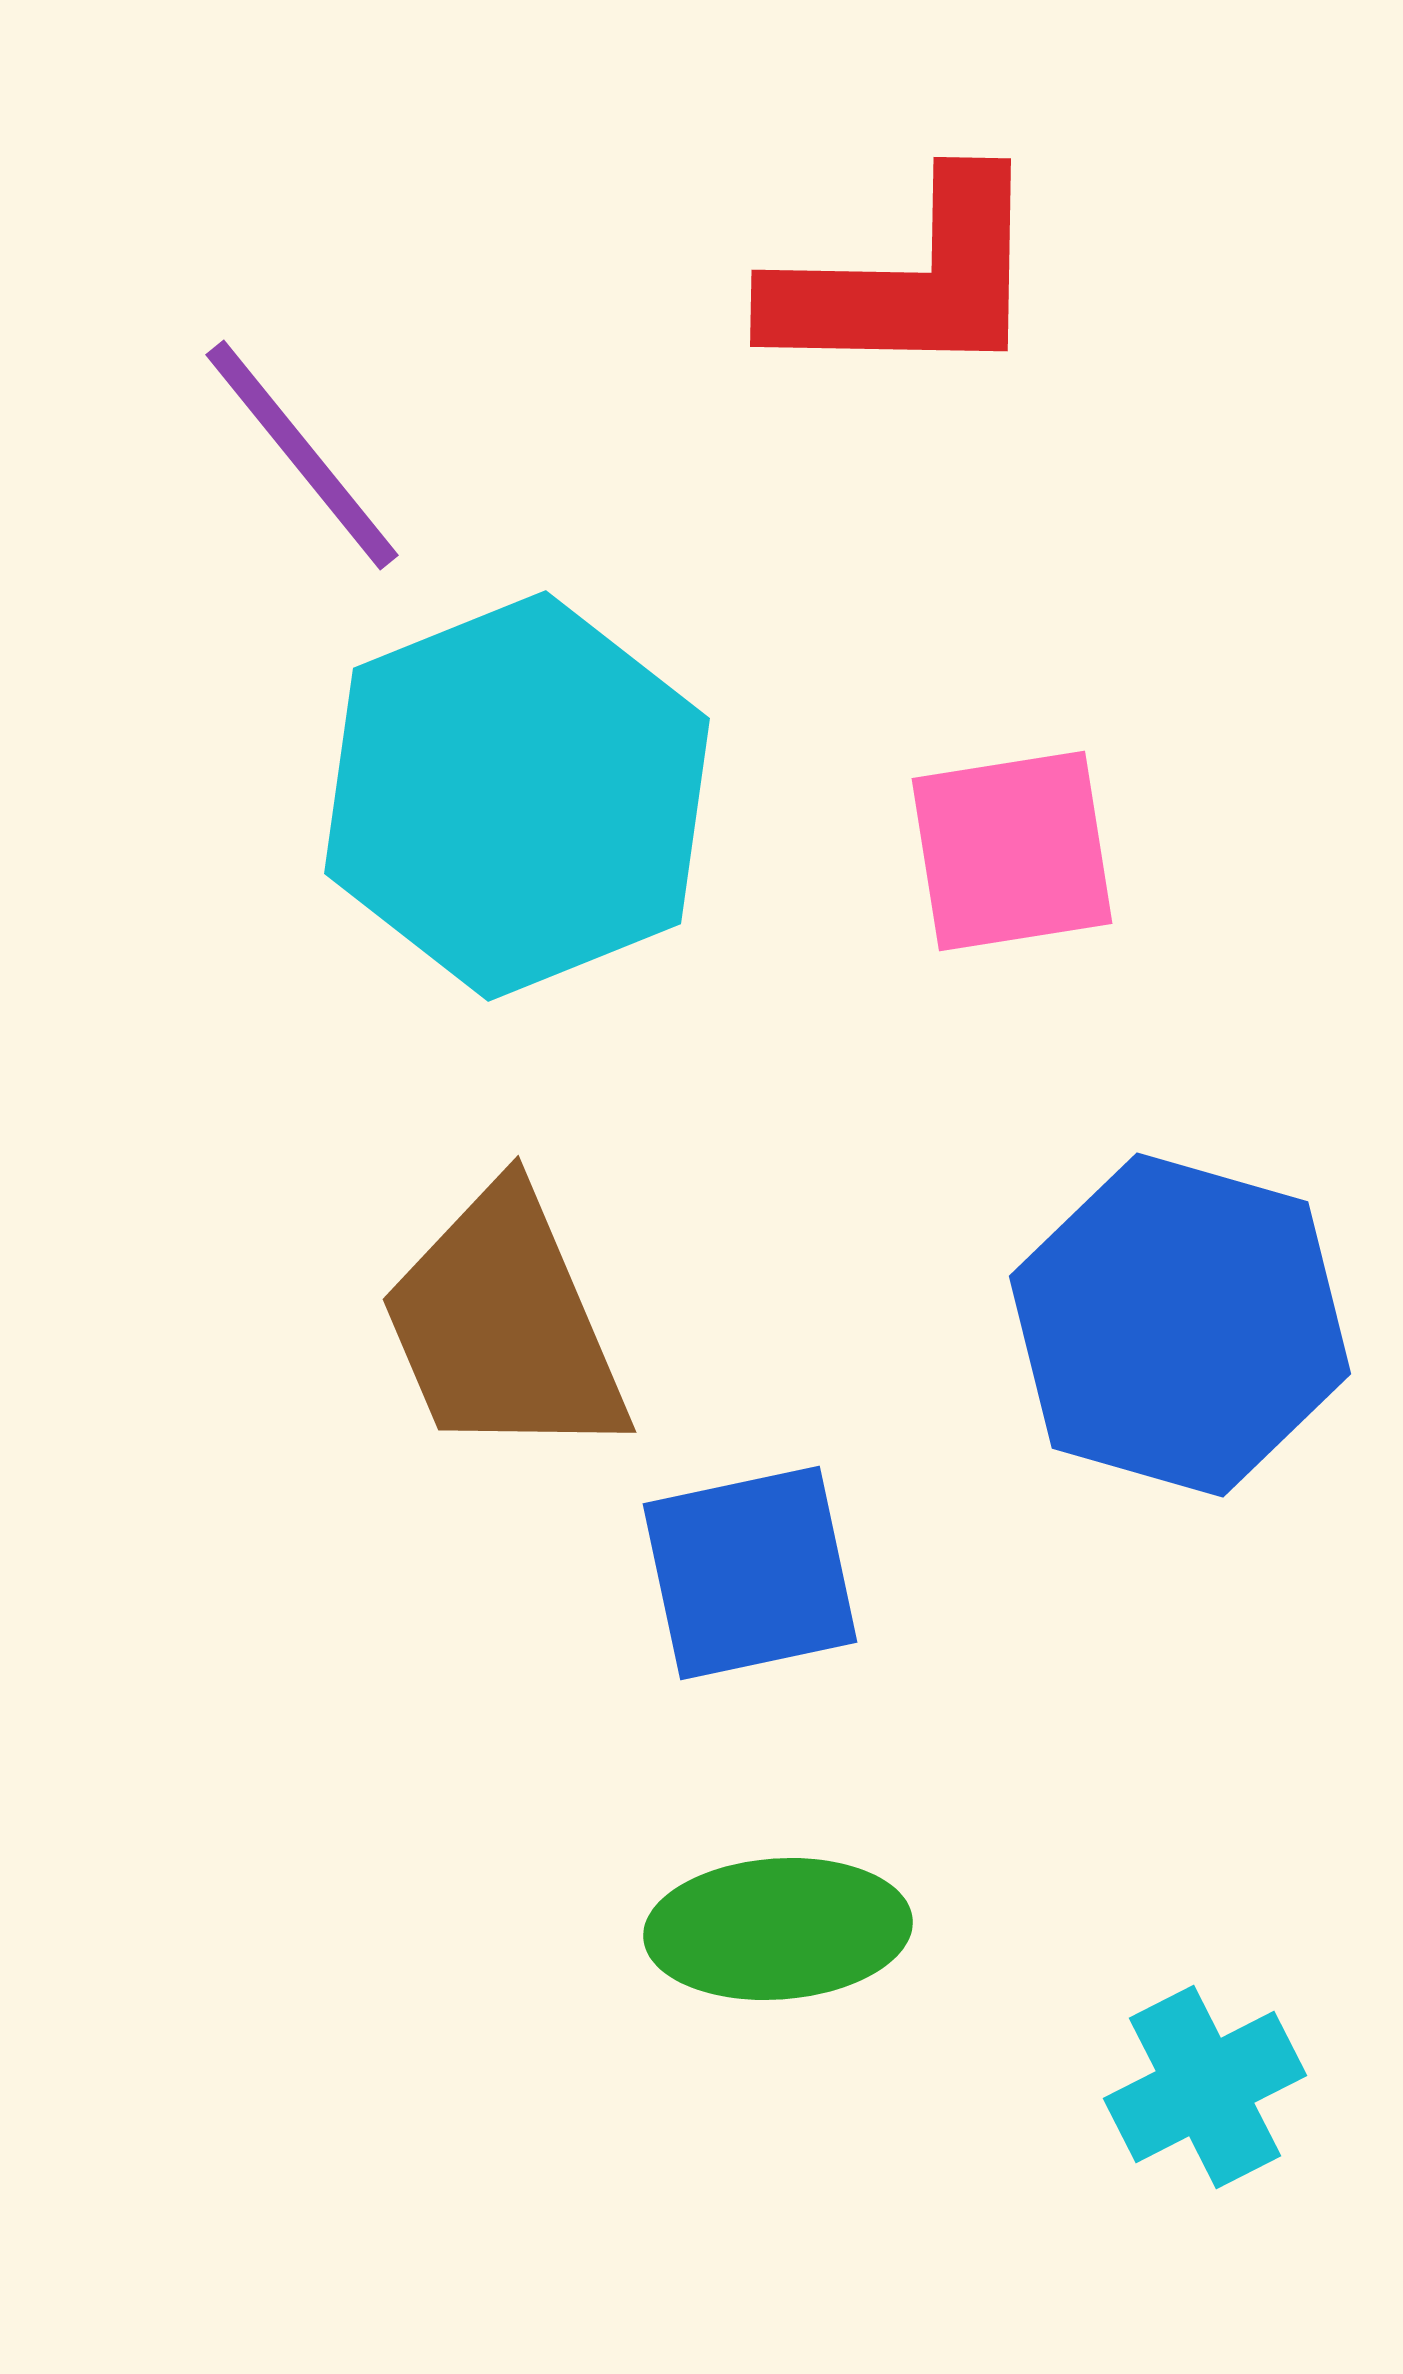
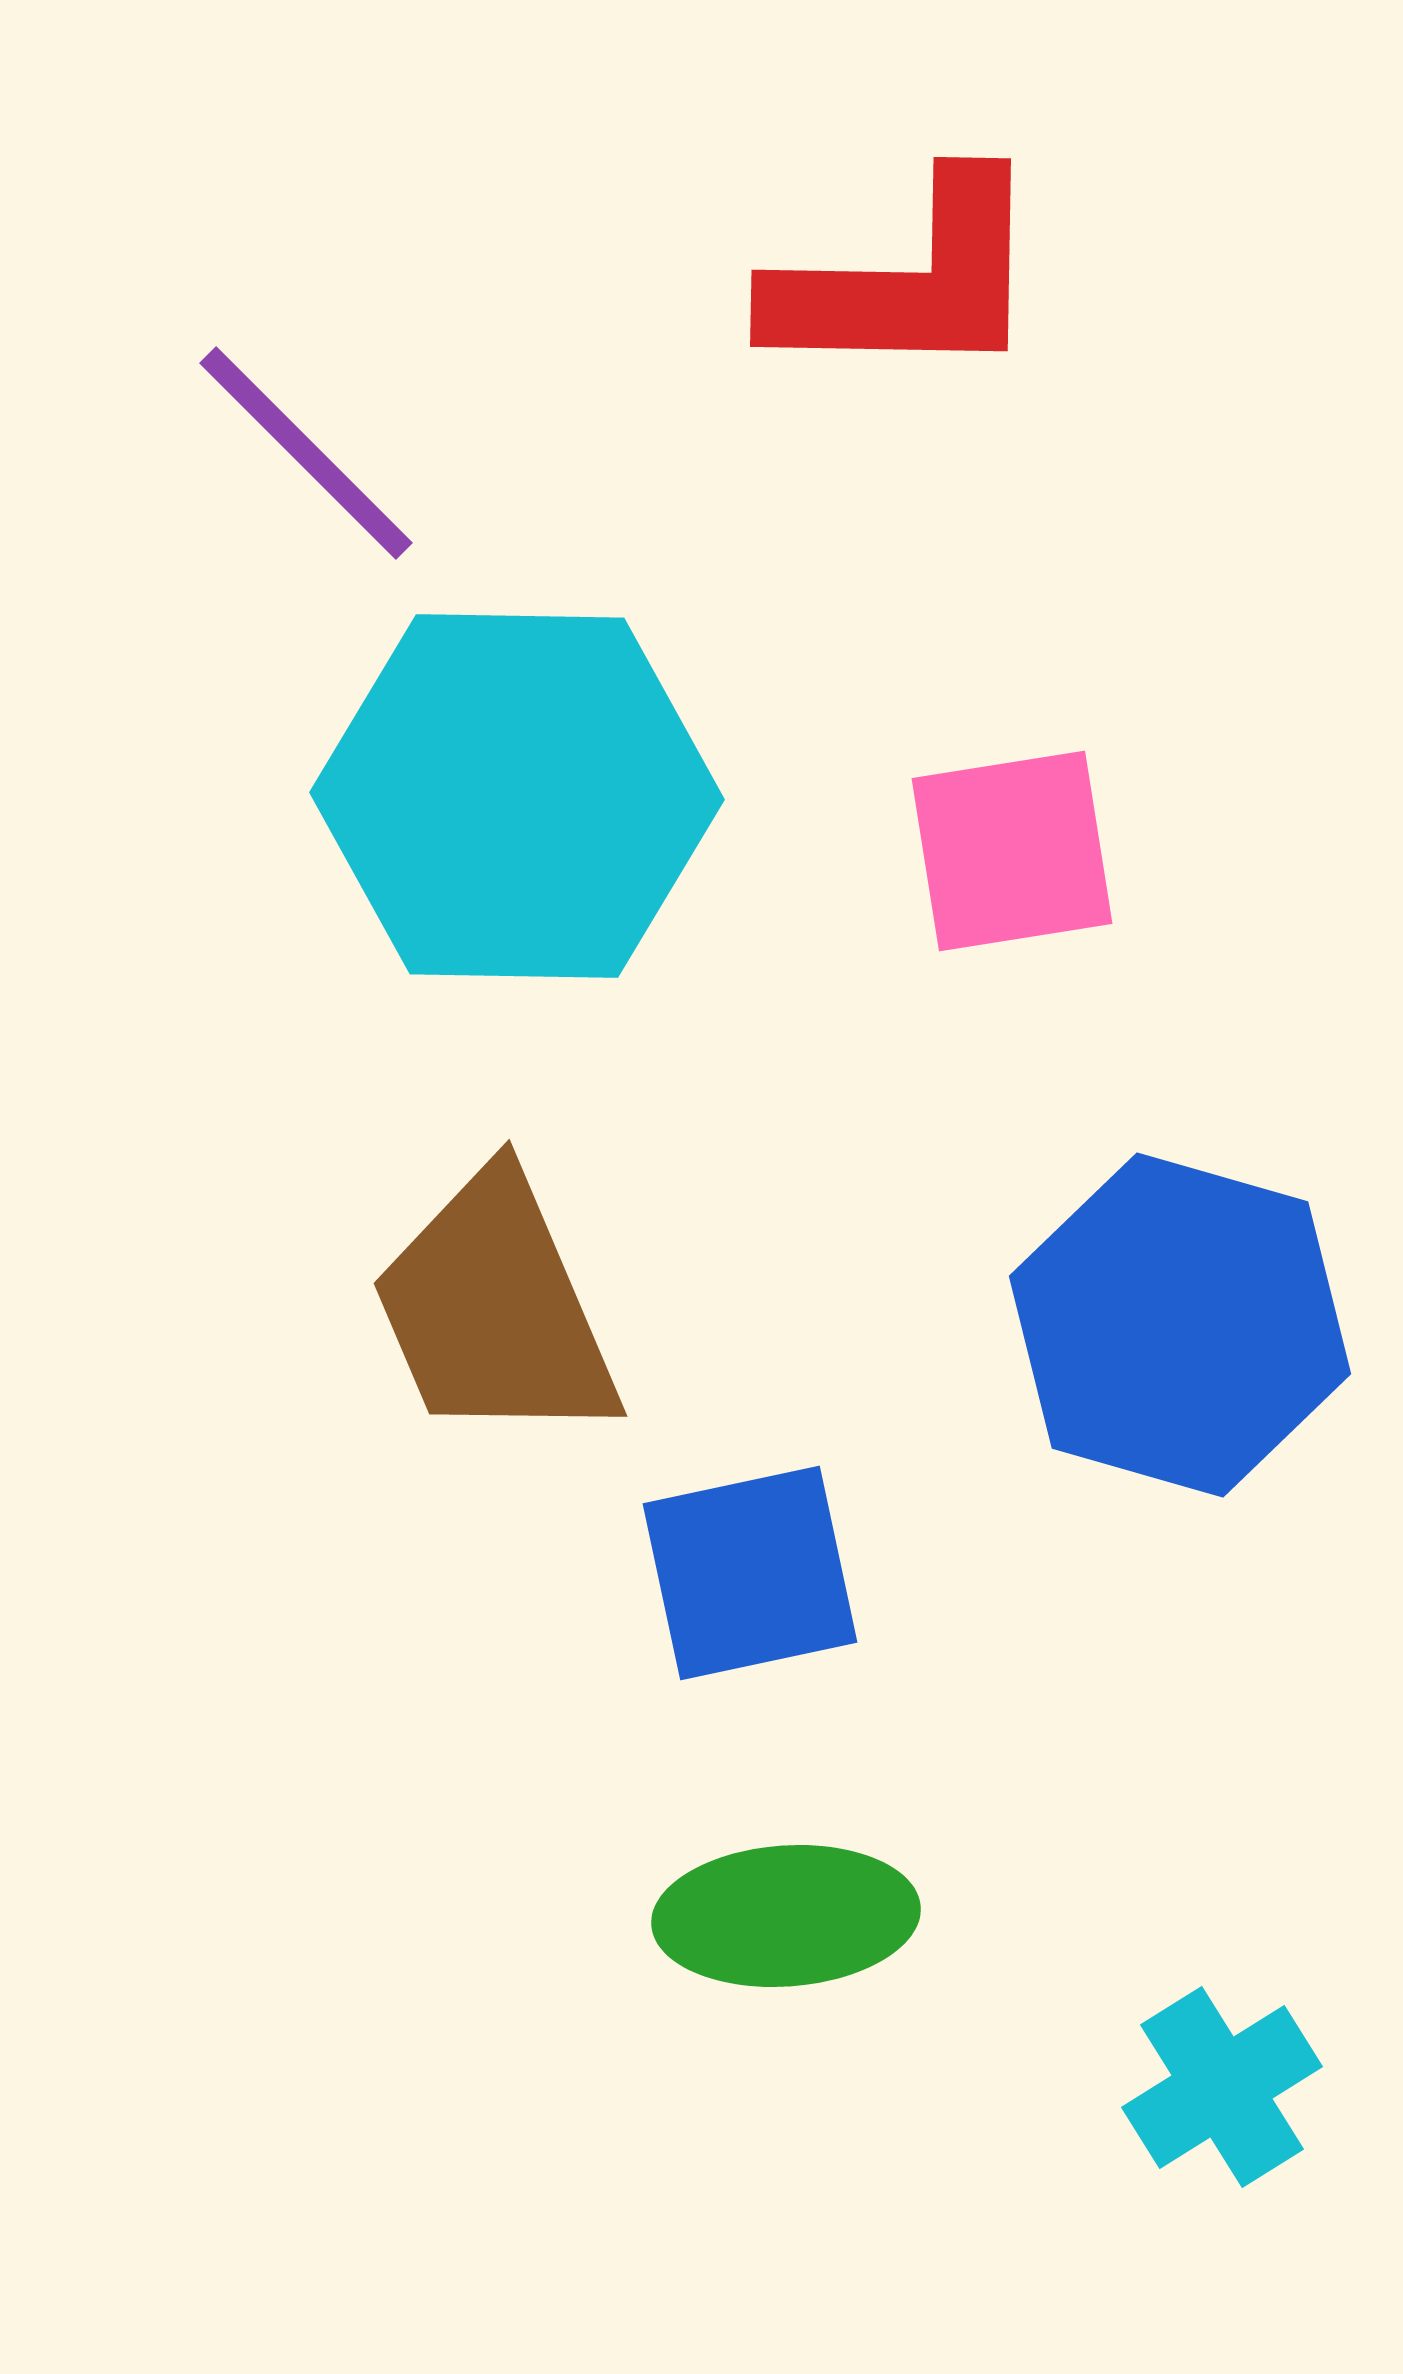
purple line: moved 4 px right, 2 px up; rotated 6 degrees counterclockwise
cyan hexagon: rotated 23 degrees clockwise
brown trapezoid: moved 9 px left, 16 px up
green ellipse: moved 8 px right, 13 px up
cyan cross: moved 17 px right; rotated 5 degrees counterclockwise
